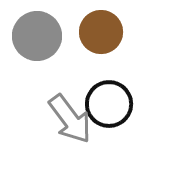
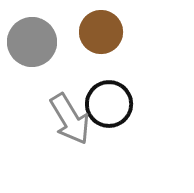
gray circle: moved 5 px left, 6 px down
gray arrow: rotated 6 degrees clockwise
